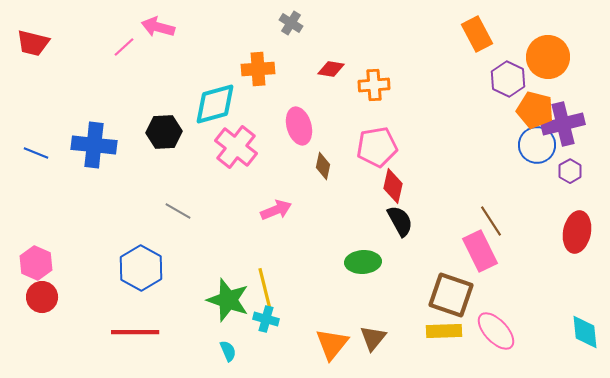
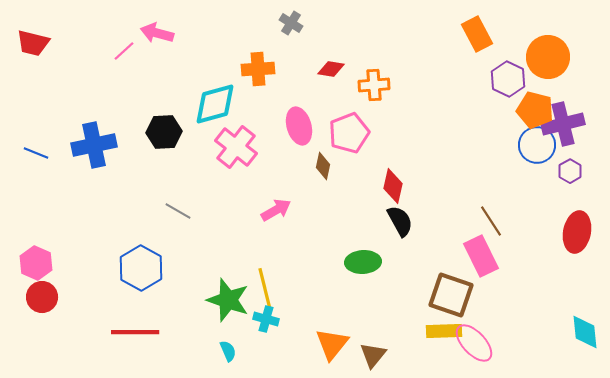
pink arrow at (158, 27): moved 1 px left, 6 px down
pink line at (124, 47): moved 4 px down
blue cross at (94, 145): rotated 18 degrees counterclockwise
pink pentagon at (377, 147): moved 28 px left, 14 px up; rotated 12 degrees counterclockwise
pink arrow at (276, 210): rotated 8 degrees counterclockwise
pink rectangle at (480, 251): moved 1 px right, 5 px down
pink ellipse at (496, 331): moved 22 px left, 12 px down
brown triangle at (373, 338): moved 17 px down
